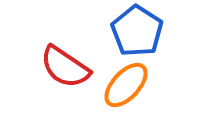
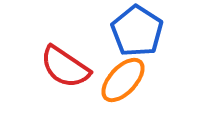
orange ellipse: moved 3 px left, 5 px up
